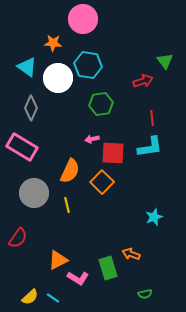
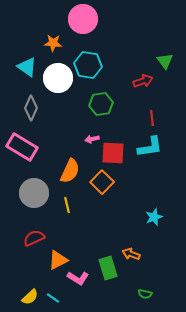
red semicircle: moved 16 px right; rotated 150 degrees counterclockwise
green semicircle: rotated 24 degrees clockwise
